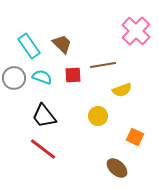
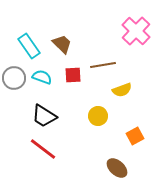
black trapezoid: rotated 20 degrees counterclockwise
orange square: moved 1 px up; rotated 36 degrees clockwise
